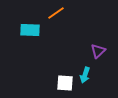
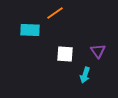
orange line: moved 1 px left
purple triangle: rotated 21 degrees counterclockwise
white square: moved 29 px up
